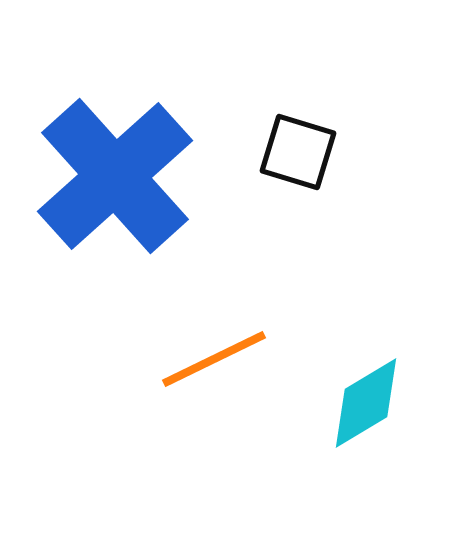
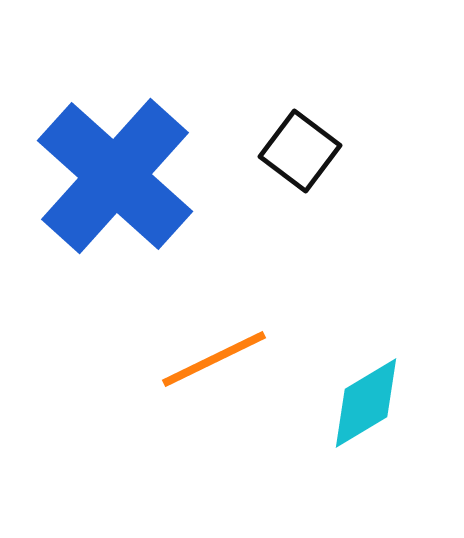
black square: moved 2 px right, 1 px up; rotated 20 degrees clockwise
blue cross: rotated 6 degrees counterclockwise
